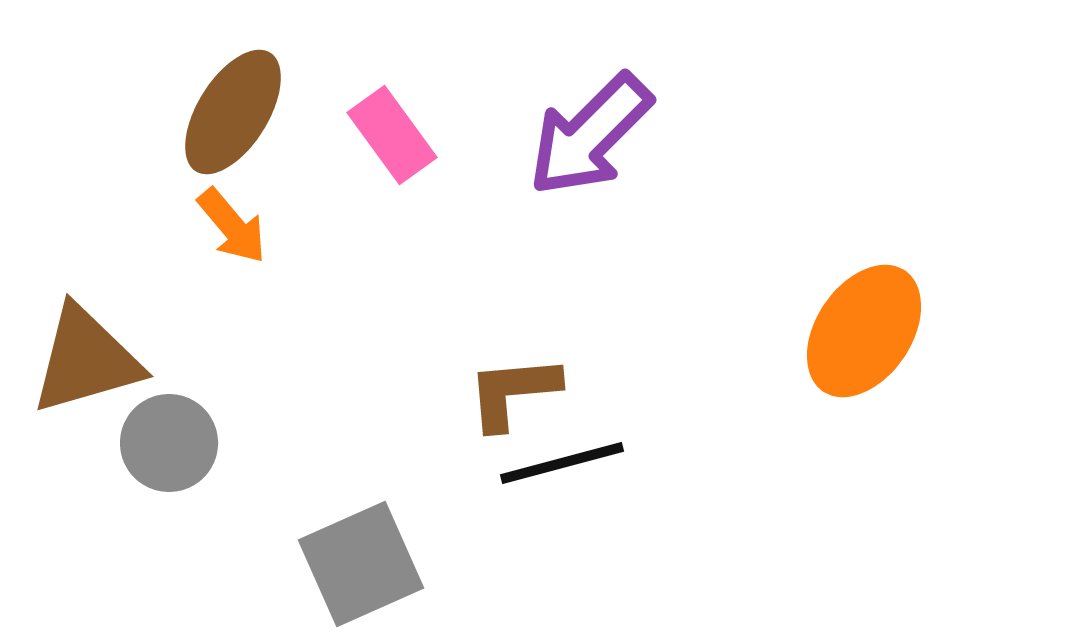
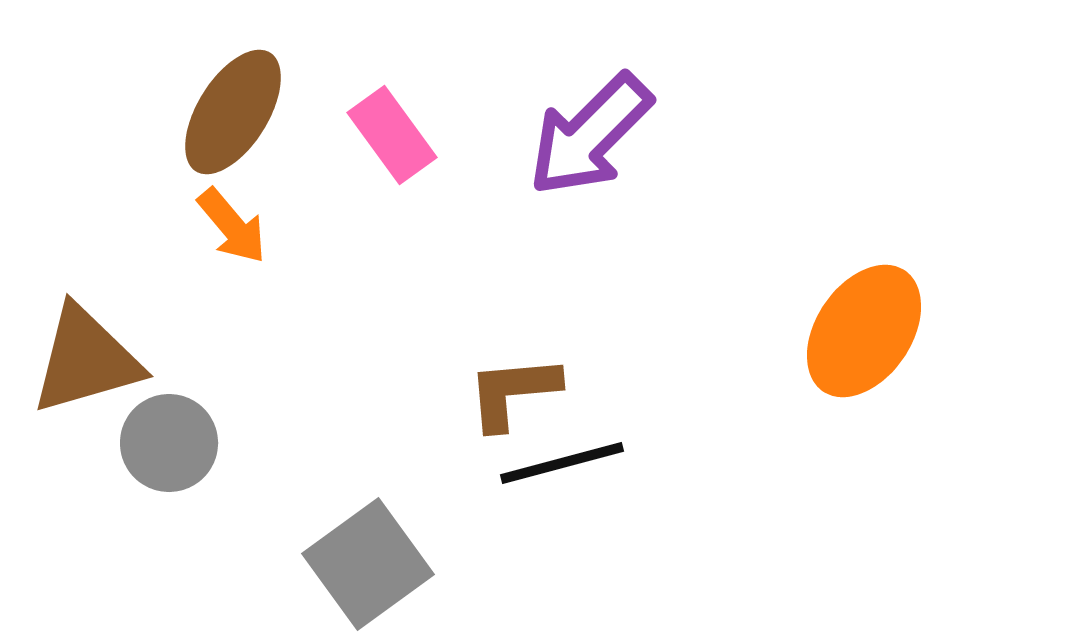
gray square: moved 7 px right; rotated 12 degrees counterclockwise
